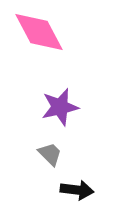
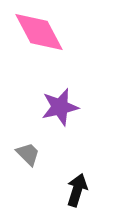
gray trapezoid: moved 22 px left
black arrow: rotated 80 degrees counterclockwise
